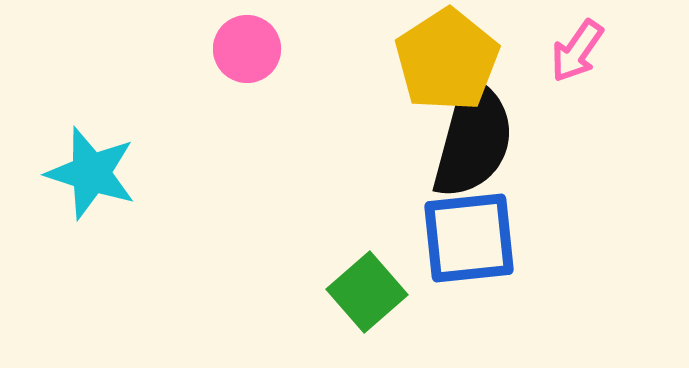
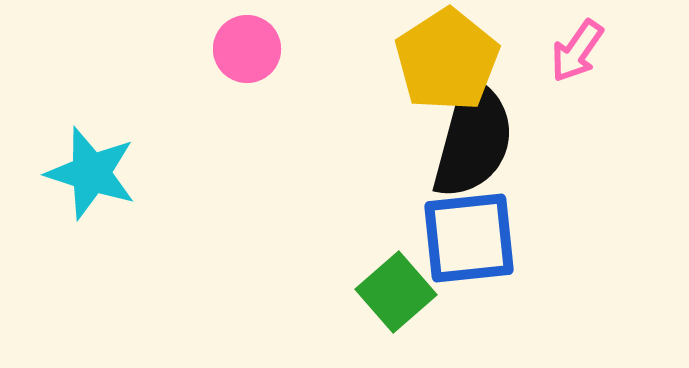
green square: moved 29 px right
